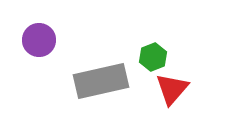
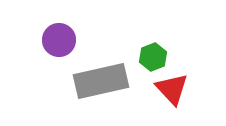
purple circle: moved 20 px right
red triangle: rotated 24 degrees counterclockwise
